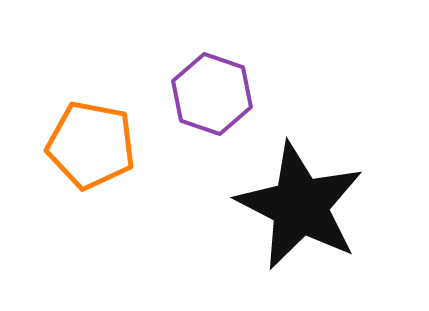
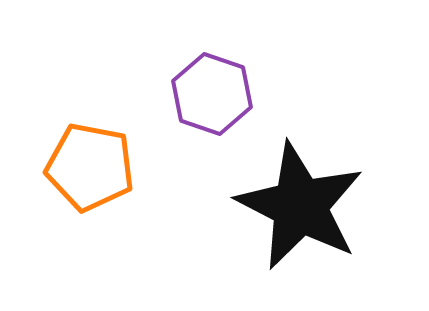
orange pentagon: moved 1 px left, 22 px down
